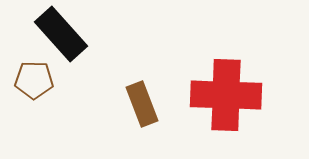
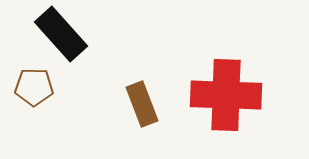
brown pentagon: moved 7 px down
